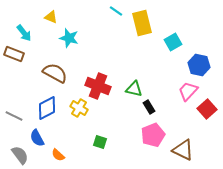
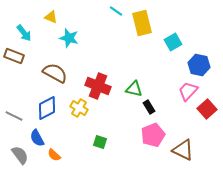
brown rectangle: moved 2 px down
orange semicircle: moved 4 px left
